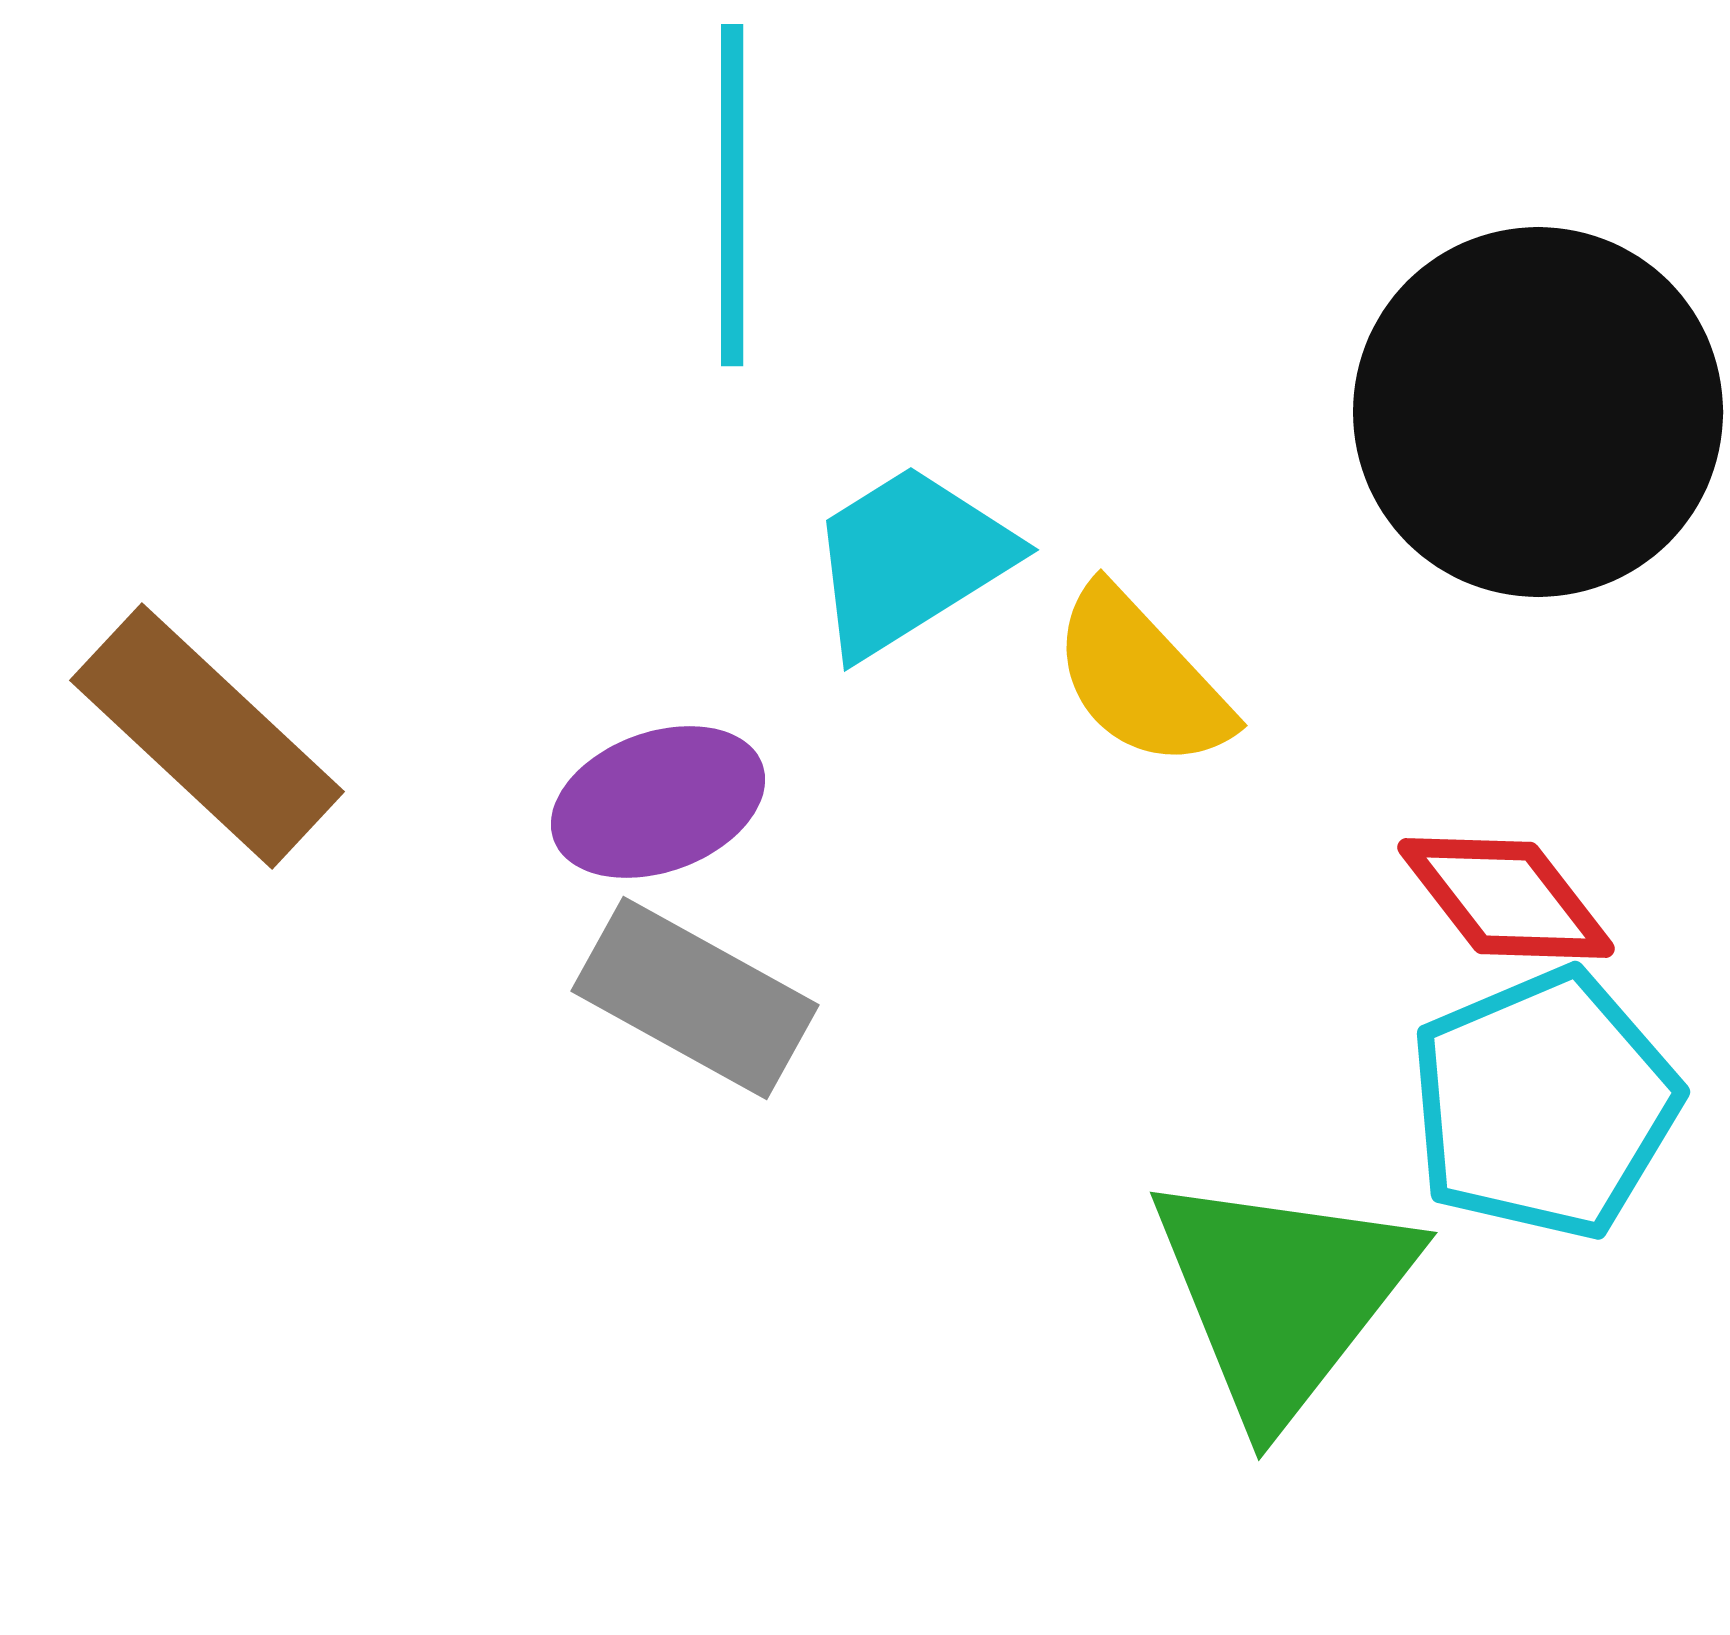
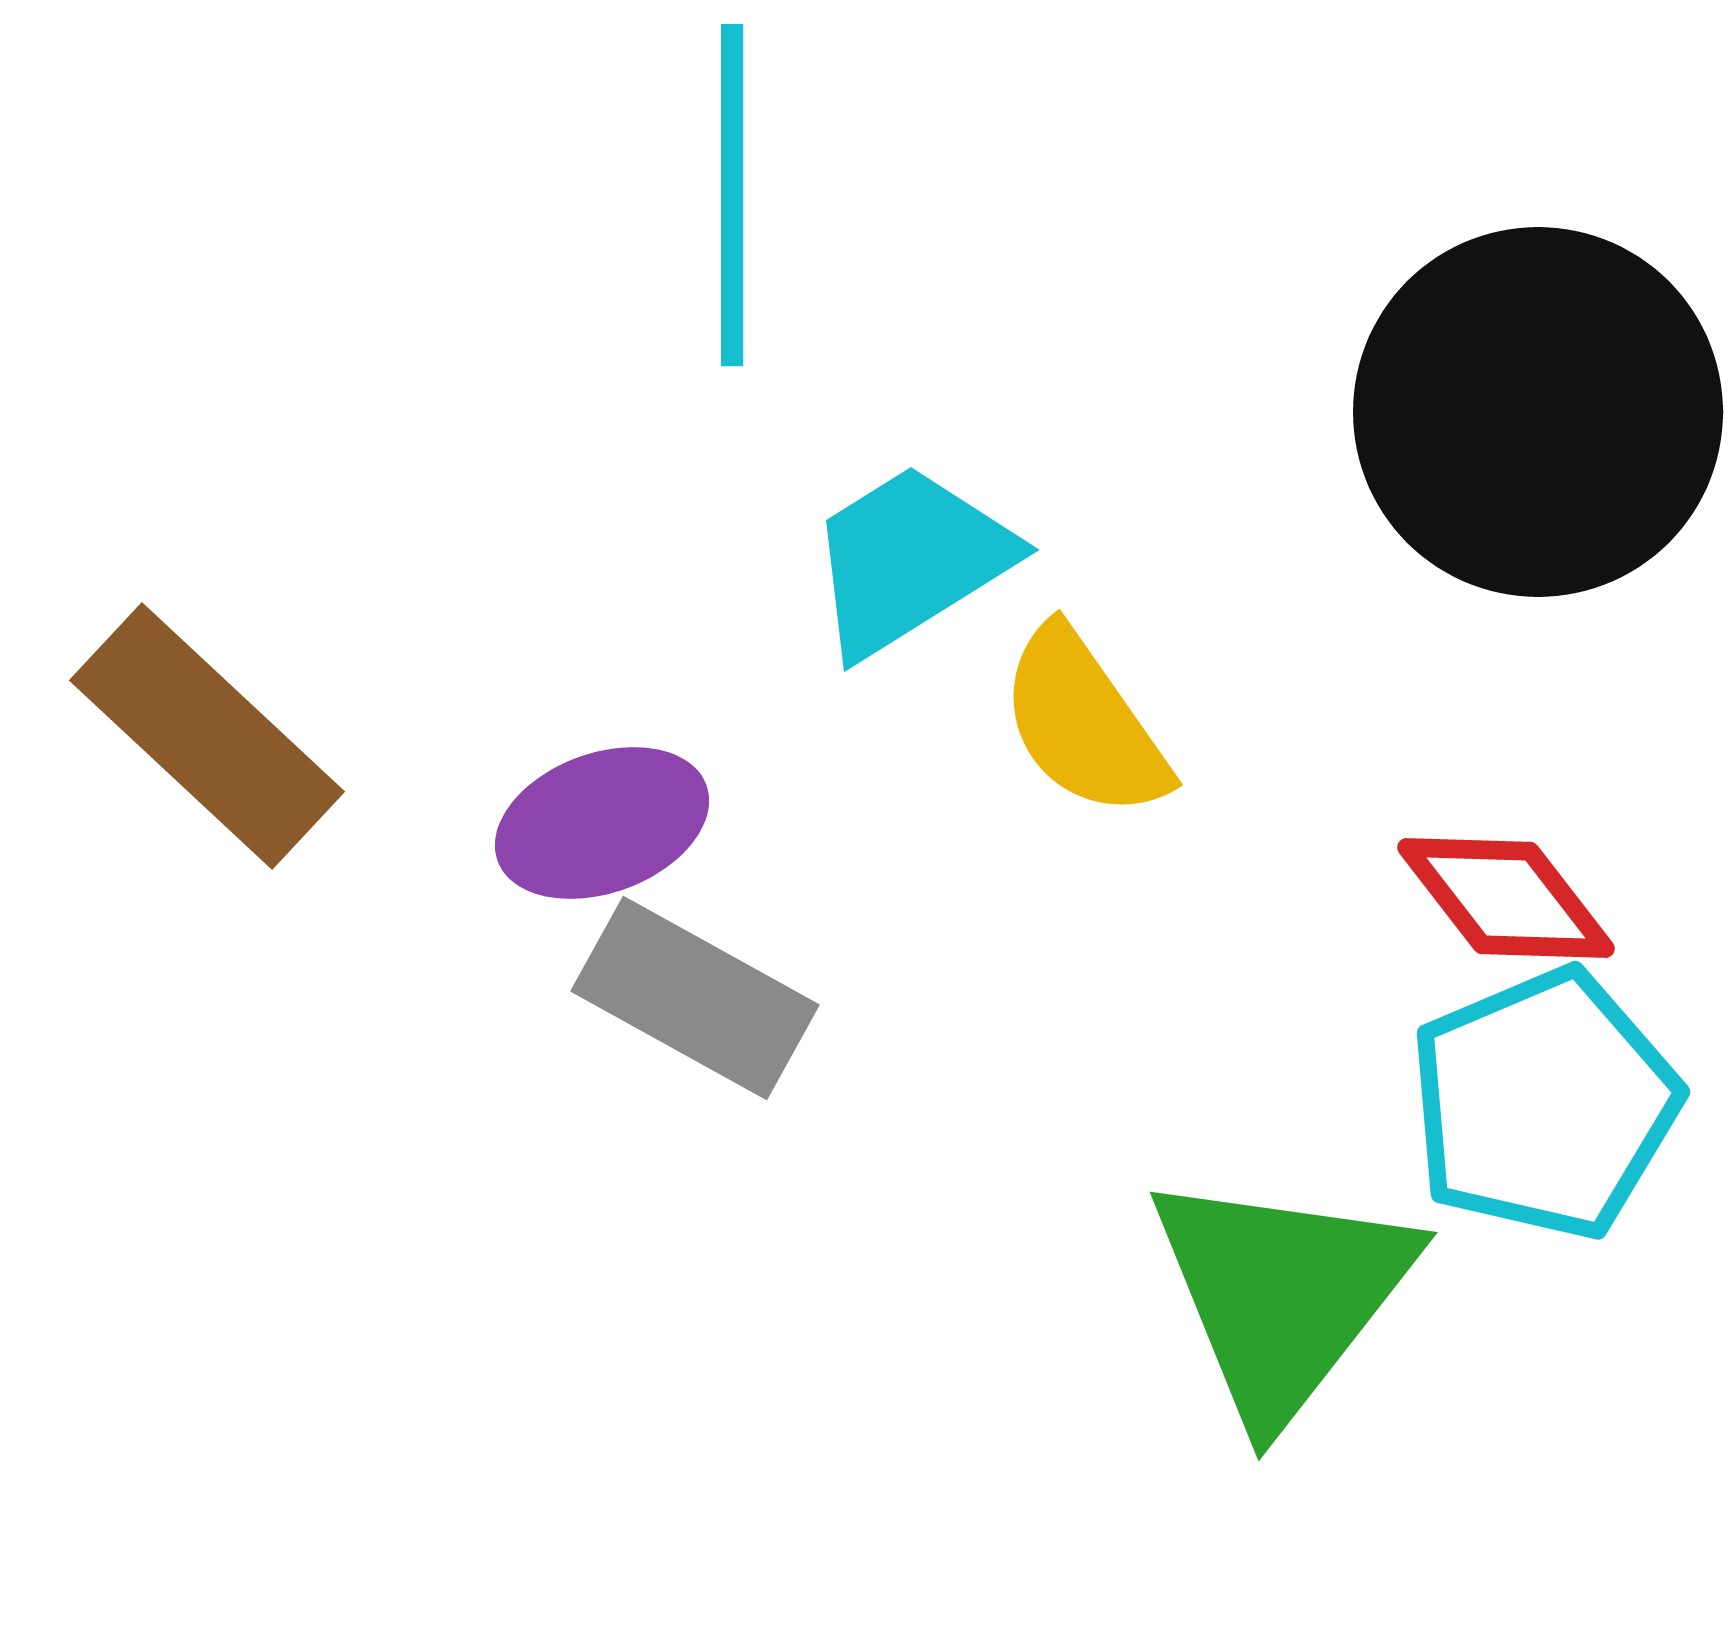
yellow semicircle: moved 57 px left, 45 px down; rotated 8 degrees clockwise
purple ellipse: moved 56 px left, 21 px down
